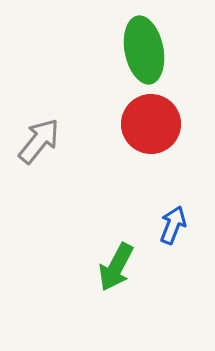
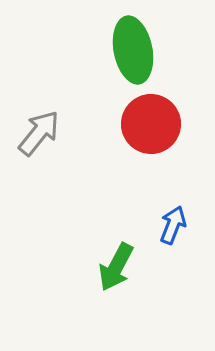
green ellipse: moved 11 px left
gray arrow: moved 8 px up
